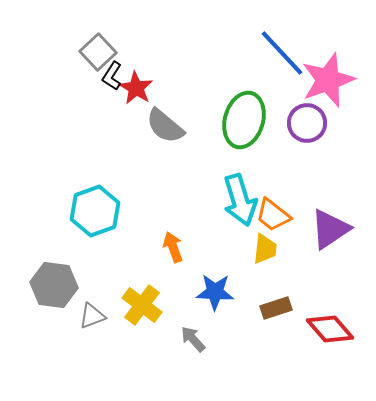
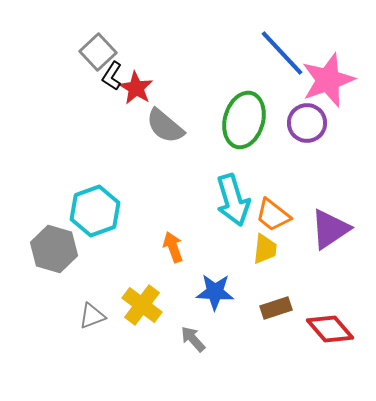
cyan arrow: moved 7 px left
gray hexagon: moved 36 px up; rotated 9 degrees clockwise
